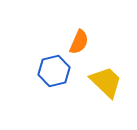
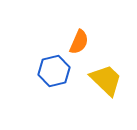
yellow trapezoid: moved 2 px up
